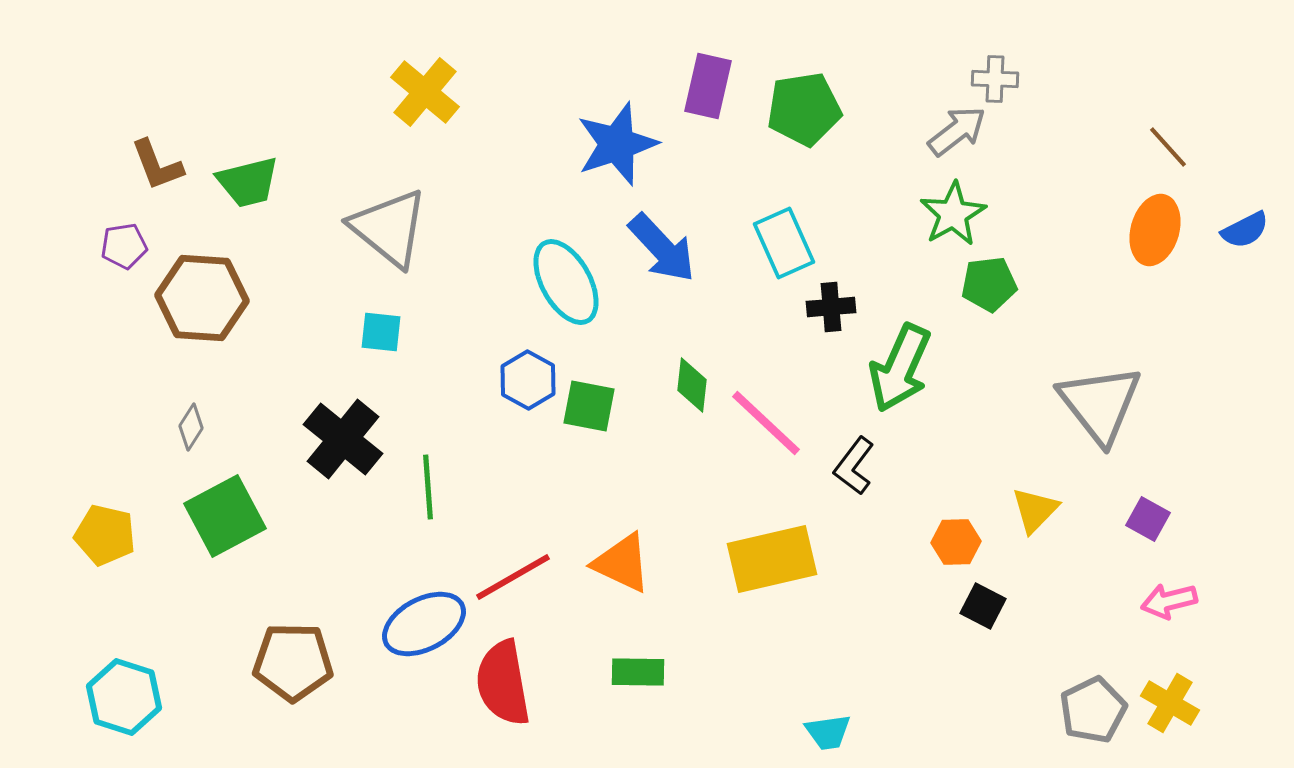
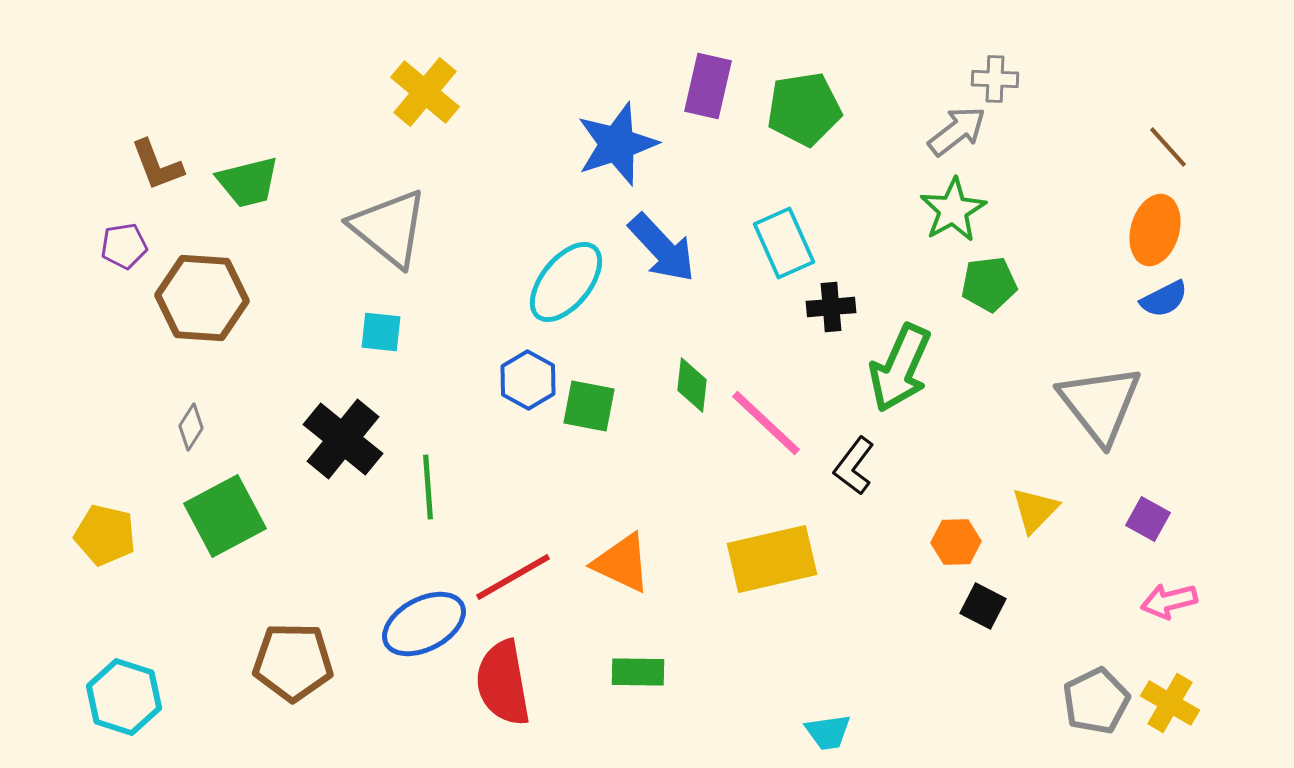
green star at (953, 214): moved 4 px up
blue semicircle at (1245, 230): moved 81 px left, 69 px down
cyan ellipse at (566, 282): rotated 68 degrees clockwise
gray pentagon at (1093, 710): moved 3 px right, 9 px up
